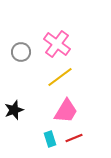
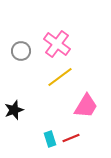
gray circle: moved 1 px up
pink trapezoid: moved 20 px right, 5 px up
red line: moved 3 px left
